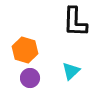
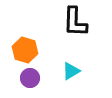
cyan triangle: rotated 12 degrees clockwise
